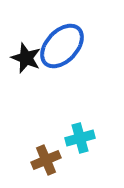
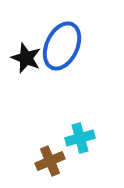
blue ellipse: rotated 18 degrees counterclockwise
brown cross: moved 4 px right, 1 px down
